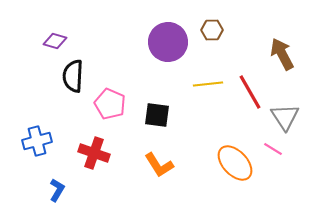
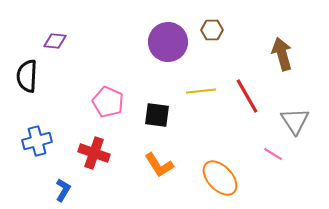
purple diamond: rotated 10 degrees counterclockwise
brown arrow: rotated 12 degrees clockwise
black semicircle: moved 46 px left
yellow line: moved 7 px left, 7 px down
red line: moved 3 px left, 4 px down
pink pentagon: moved 2 px left, 2 px up
gray triangle: moved 10 px right, 4 px down
pink line: moved 5 px down
orange ellipse: moved 15 px left, 15 px down
blue L-shape: moved 6 px right
